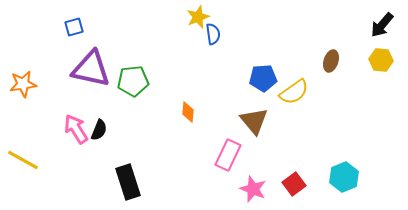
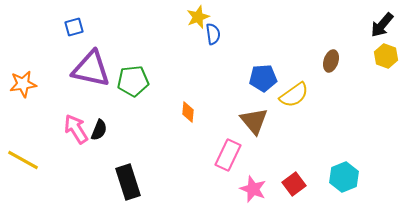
yellow hexagon: moved 5 px right, 4 px up; rotated 15 degrees clockwise
yellow semicircle: moved 3 px down
